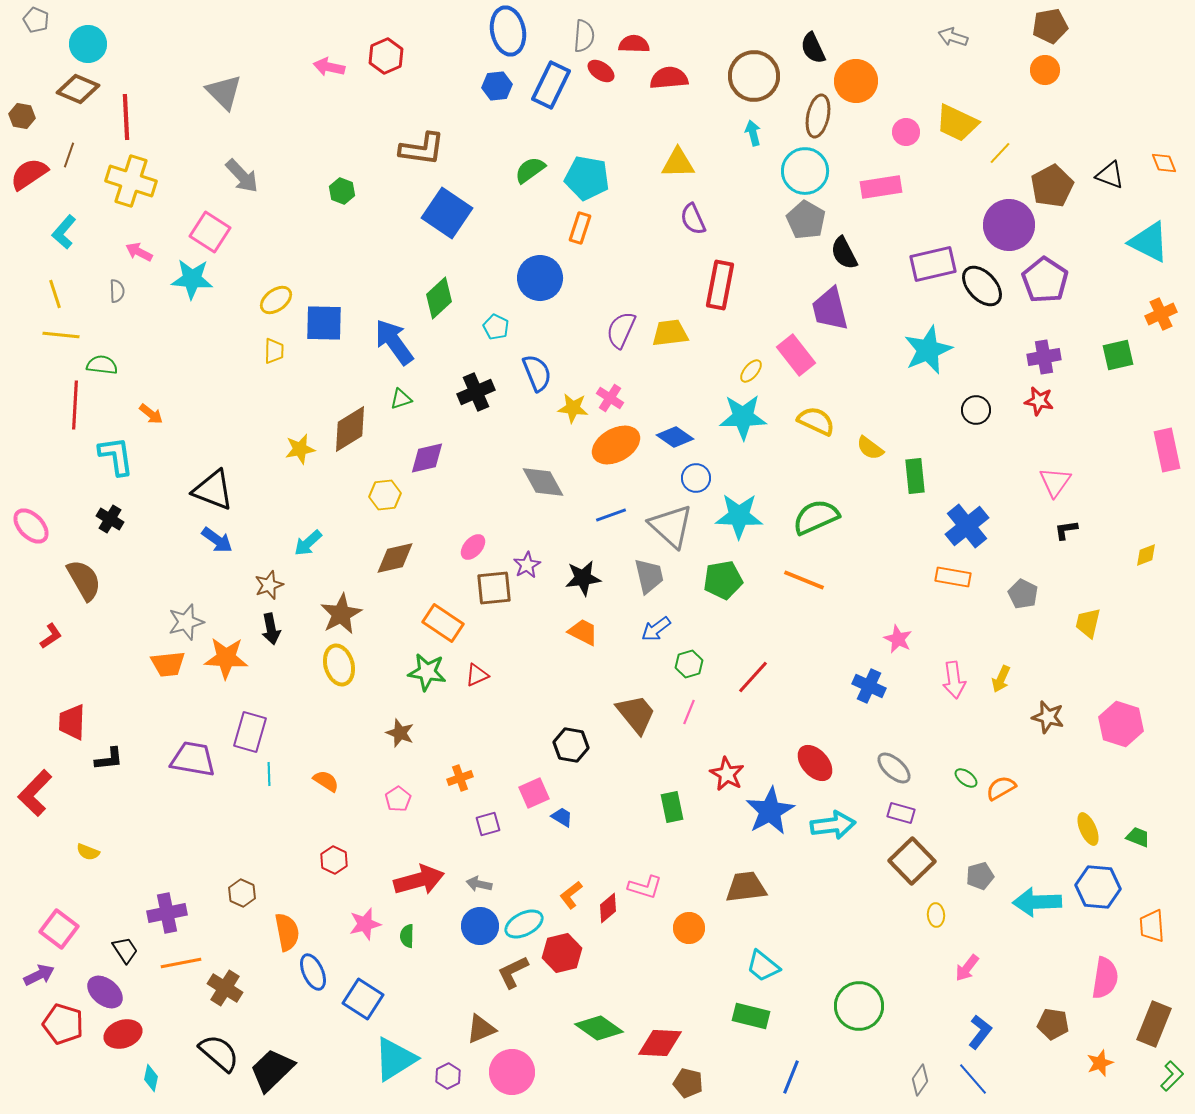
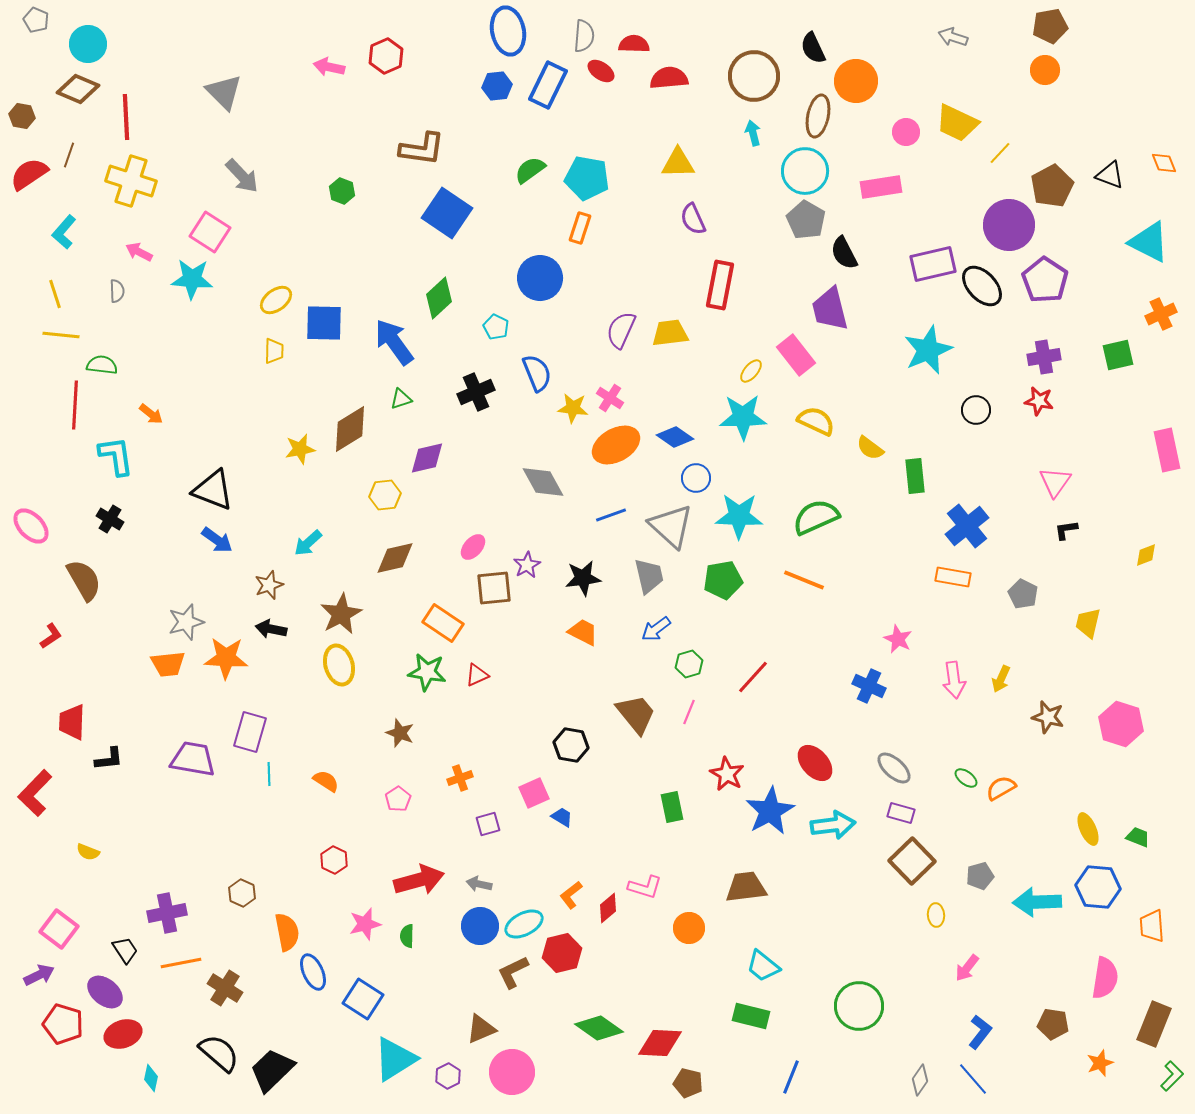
blue rectangle at (551, 85): moved 3 px left
black arrow at (271, 629): rotated 112 degrees clockwise
